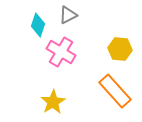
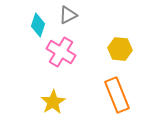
orange rectangle: moved 2 px right, 4 px down; rotated 20 degrees clockwise
